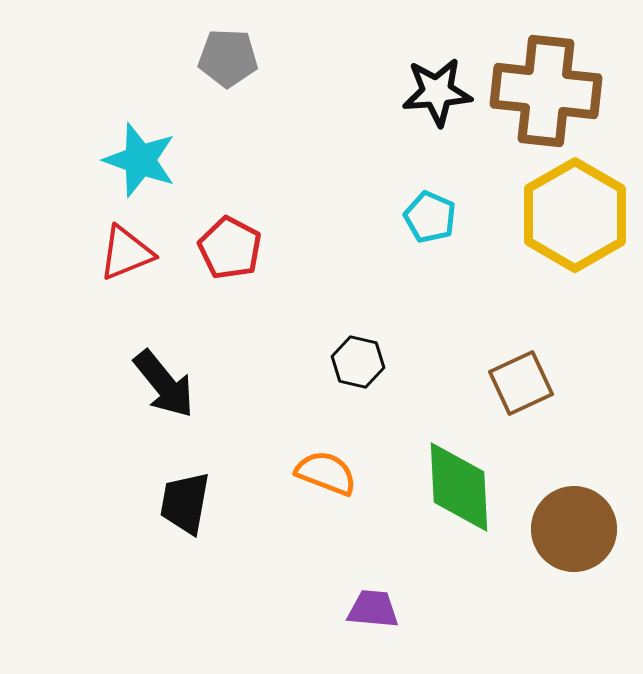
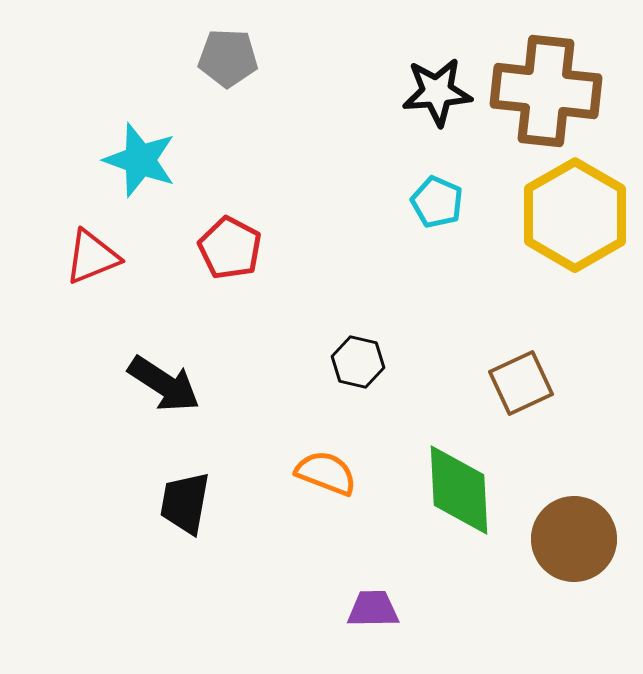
cyan pentagon: moved 7 px right, 15 px up
red triangle: moved 34 px left, 4 px down
black arrow: rotated 18 degrees counterclockwise
green diamond: moved 3 px down
brown circle: moved 10 px down
purple trapezoid: rotated 6 degrees counterclockwise
